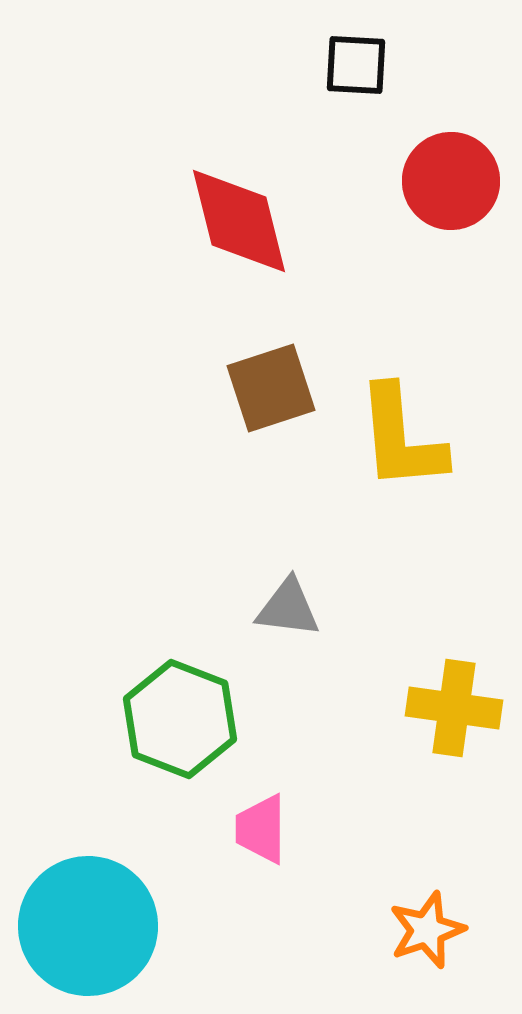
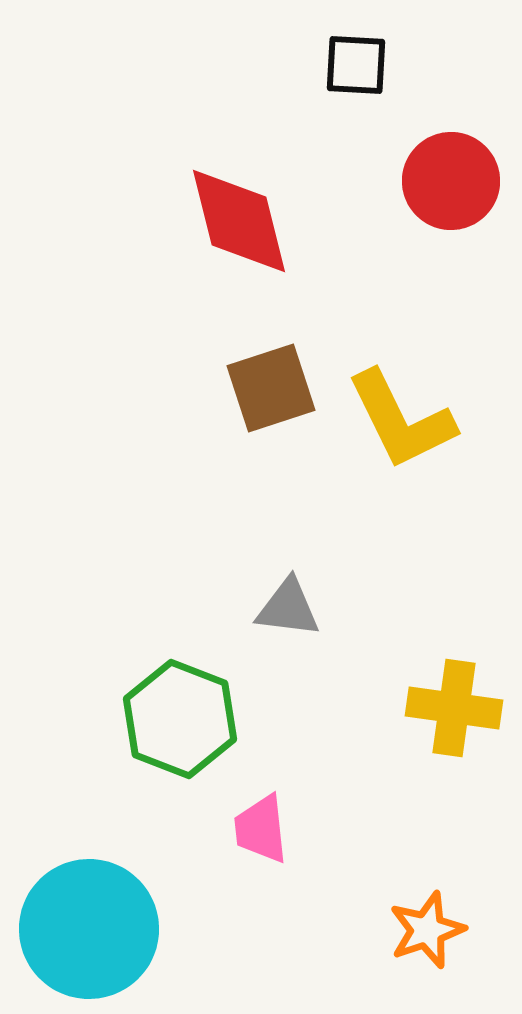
yellow L-shape: moved 18 px up; rotated 21 degrees counterclockwise
pink trapezoid: rotated 6 degrees counterclockwise
cyan circle: moved 1 px right, 3 px down
